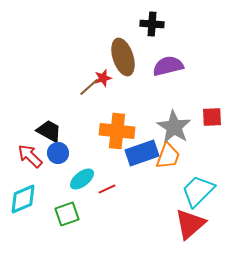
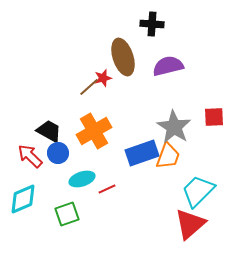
red square: moved 2 px right
orange cross: moved 23 px left; rotated 36 degrees counterclockwise
cyan ellipse: rotated 20 degrees clockwise
